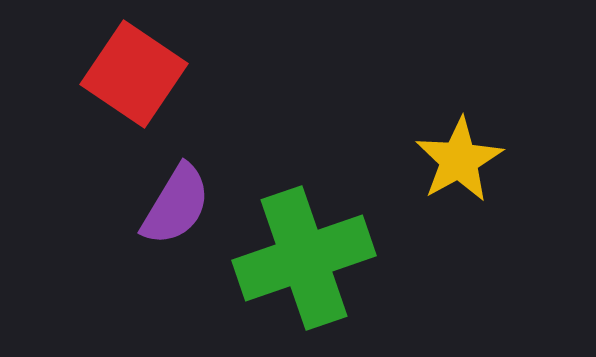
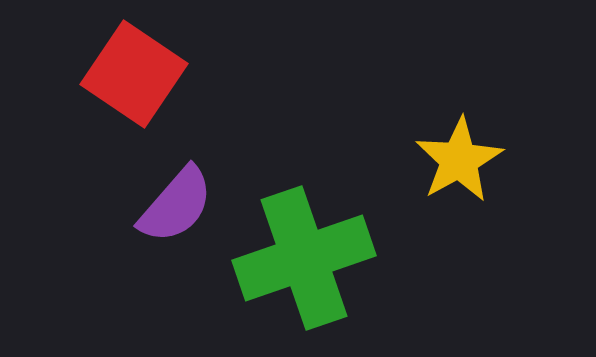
purple semicircle: rotated 10 degrees clockwise
